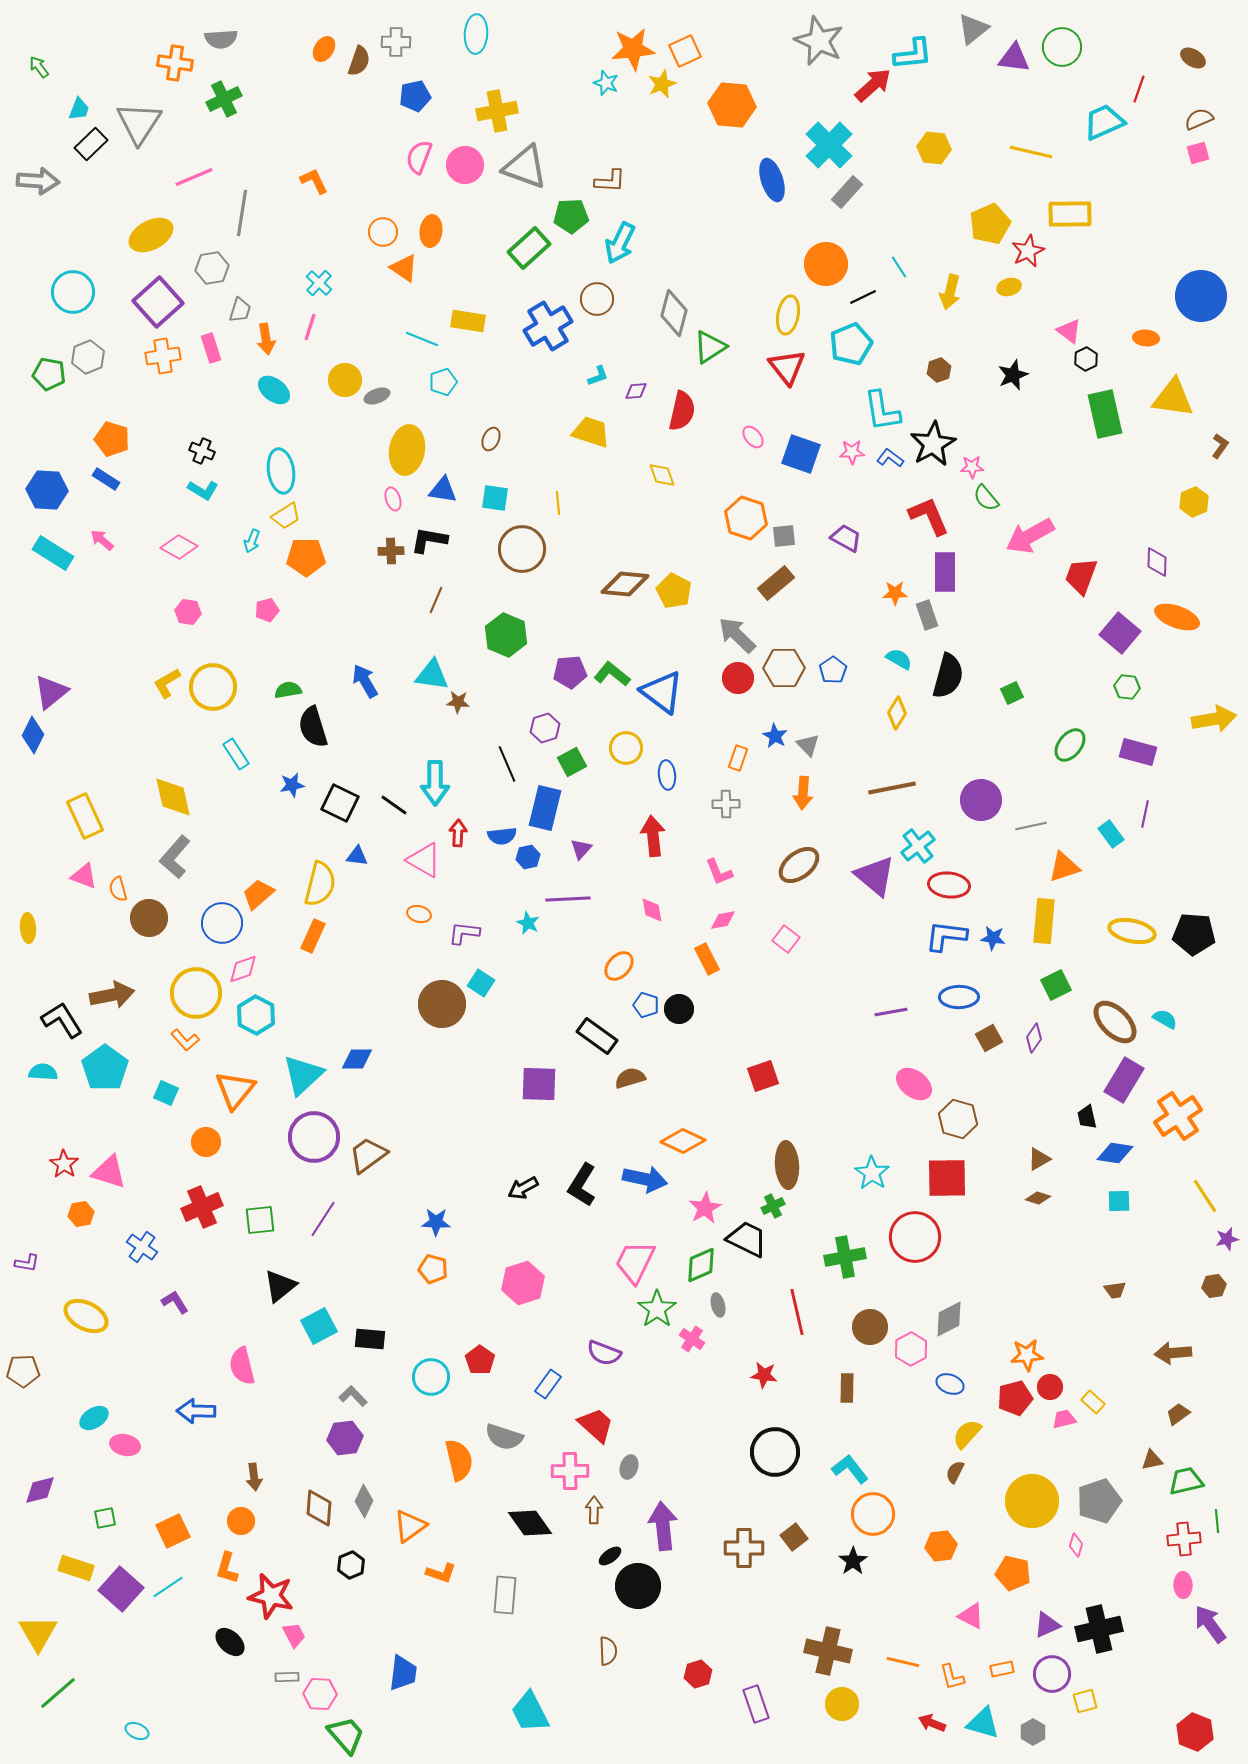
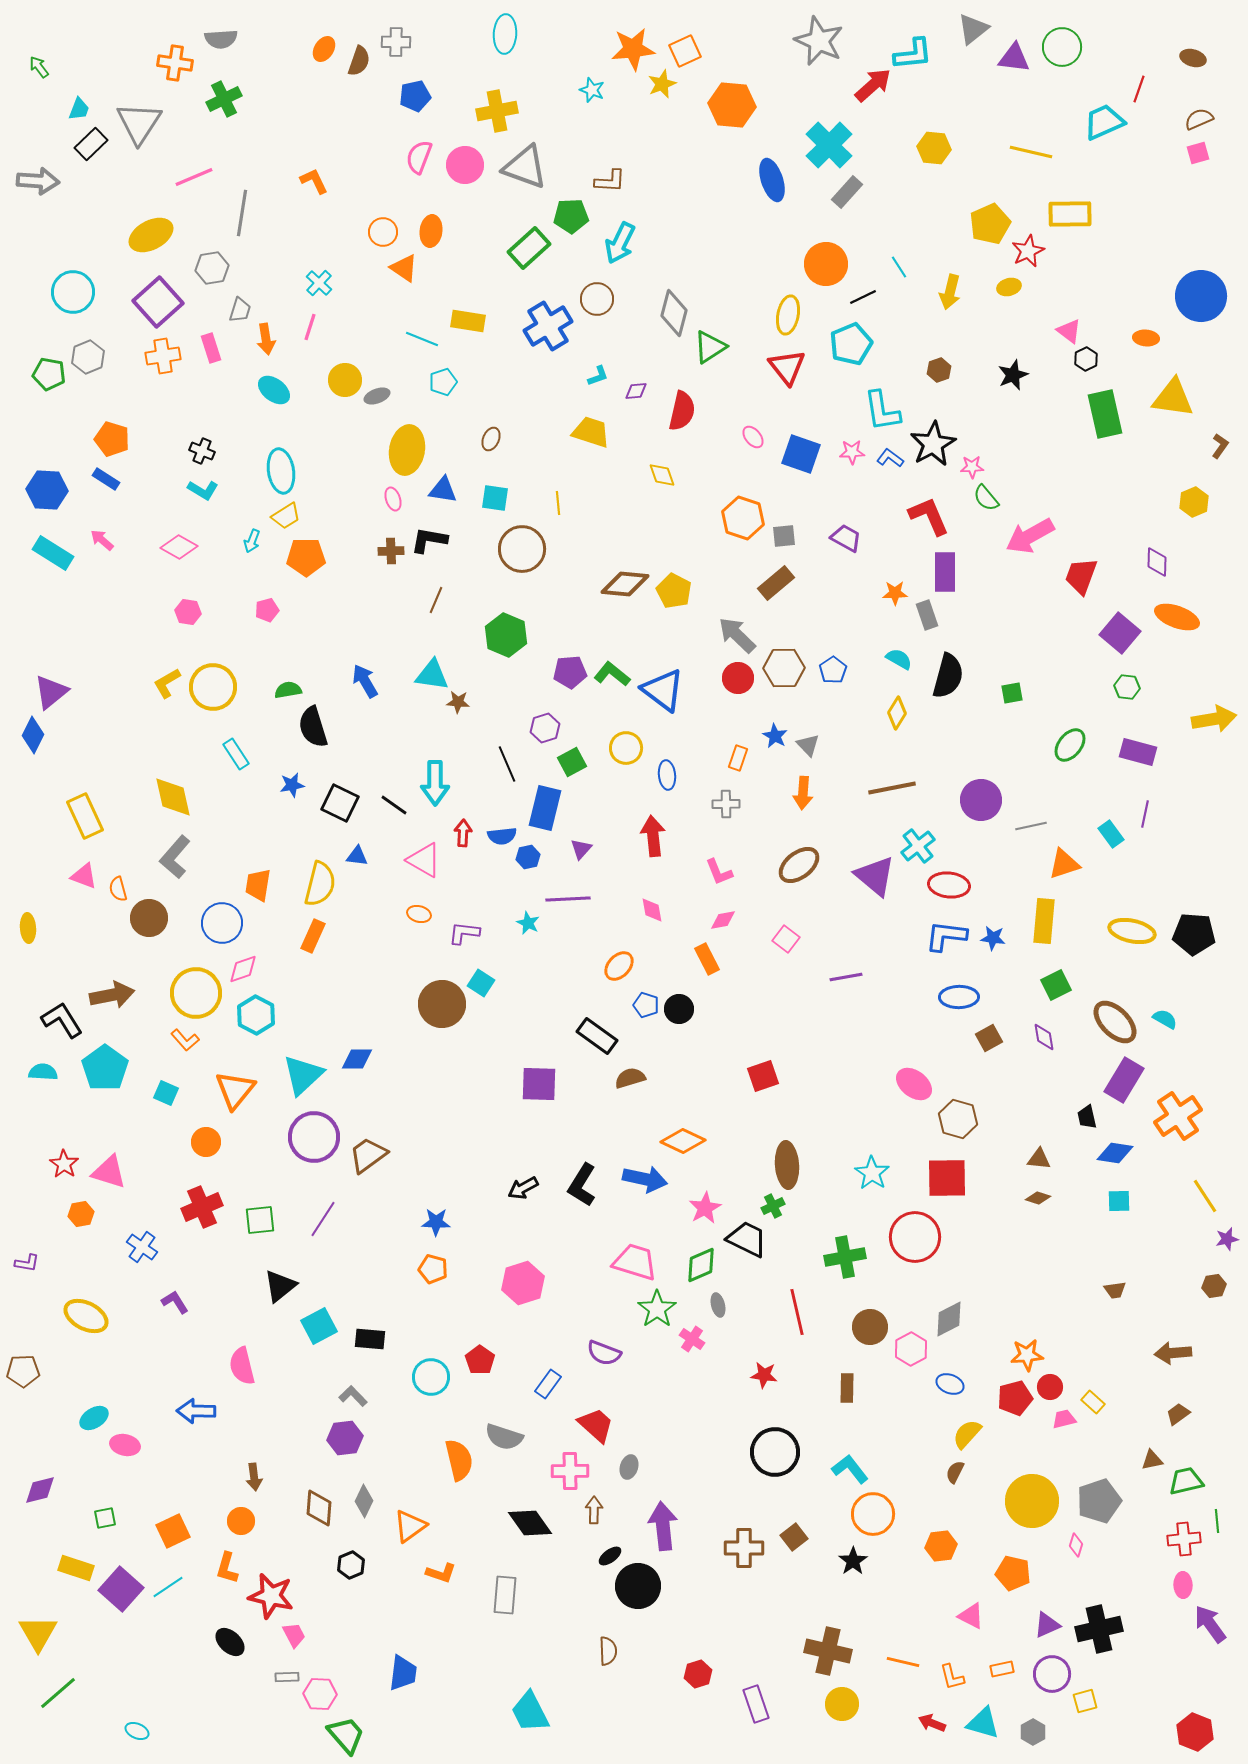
cyan ellipse at (476, 34): moved 29 px right
brown ellipse at (1193, 58): rotated 15 degrees counterclockwise
cyan star at (606, 83): moved 14 px left, 7 px down
orange hexagon at (746, 518): moved 3 px left
blue triangle at (662, 692): moved 1 px right, 2 px up
green square at (1012, 693): rotated 15 degrees clockwise
red arrow at (458, 833): moved 5 px right
orange triangle at (1064, 867): moved 3 px up
orange trapezoid at (258, 894): moved 9 px up; rotated 40 degrees counterclockwise
purple line at (891, 1012): moved 45 px left, 35 px up
purple diamond at (1034, 1038): moved 10 px right, 1 px up; rotated 44 degrees counterclockwise
brown triangle at (1039, 1159): rotated 35 degrees clockwise
pink trapezoid at (635, 1262): rotated 81 degrees clockwise
